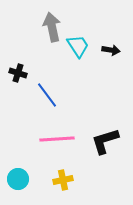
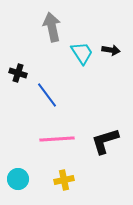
cyan trapezoid: moved 4 px right, 7 px down
yellow cross: moved 1 px right
